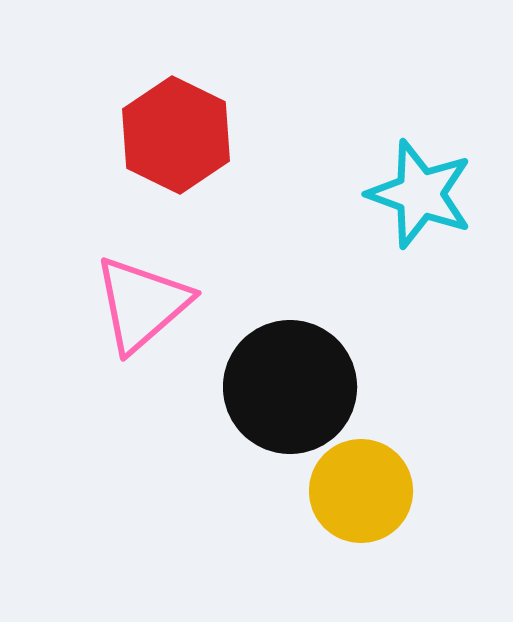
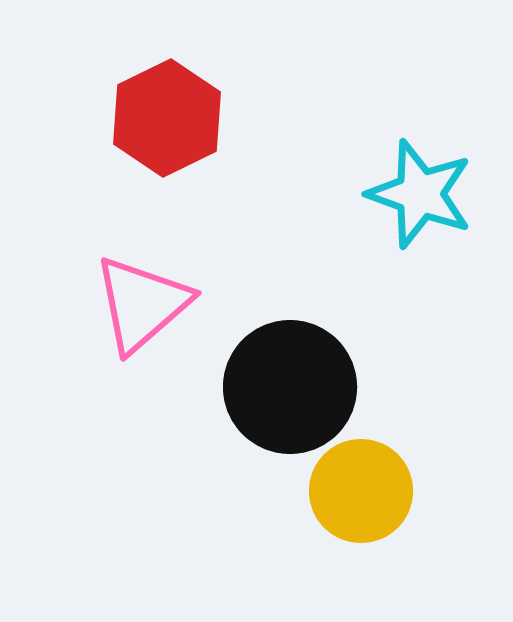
red hexagon: moved 9 px left, 17 px up; rotated 8 degrees clockwise
